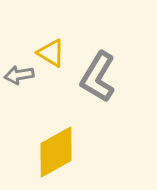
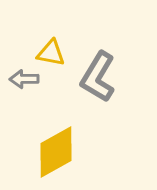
yellow triangle: rotated 20 degrees counterclockwise
gray arrow: moved 5 px right, 4 px down; rotated 8 degrees clockwise
